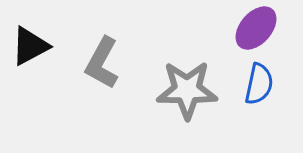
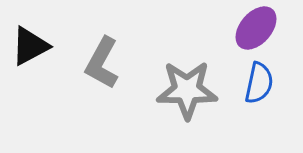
blue semicircle: moved 1 px up
